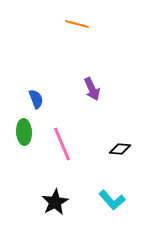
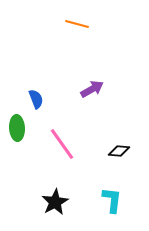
purple arrow: rotated 95 degrees counterclockwise
green ellipse: moved 7 px left, 4 px up
pink line: rotated 12 degrees counterclockwise
black diamond: moved 1 px left, 2 px down
cyan L-shape: rotated 132 degrees counterclockwise
